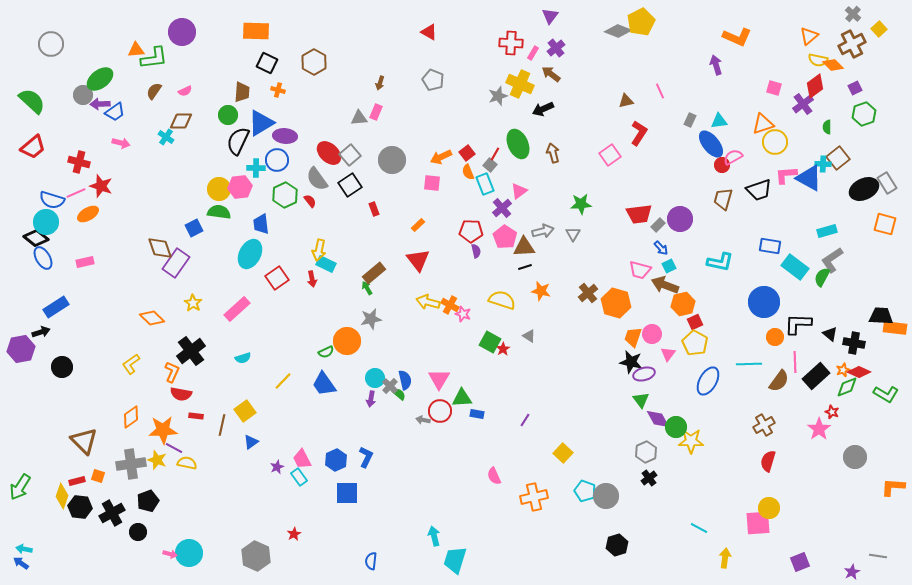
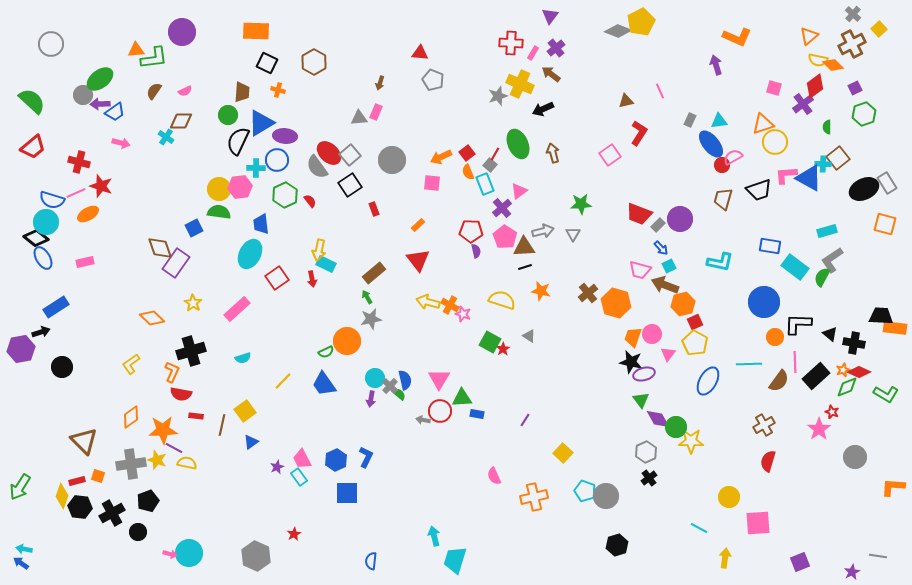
red triangle at (429, 32): moved 9 px left, 21 px down; rotated 24 degrees counterclockwise
gray semicircle at (317, 179): moved 12 px up
red trapezoid at (639, 214): rotated 28 degrees clockwise
green arrow at (367, 288): moved 9 px down
black cross at (191, 351): rotated 20 degrees clockwise
yellow circle at (769, 508): moved 40 px left, 11 px up
